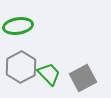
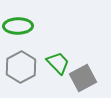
green ellipse: rotated 8 degrees clockwise
green trapezoid: moved 9 px right, 11 px up
